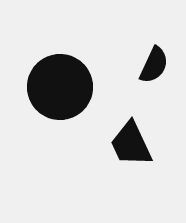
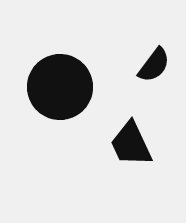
black semicircle: rotated 12 degrees clockwise
